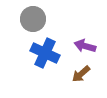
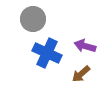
blue cross: moved 2 px right
